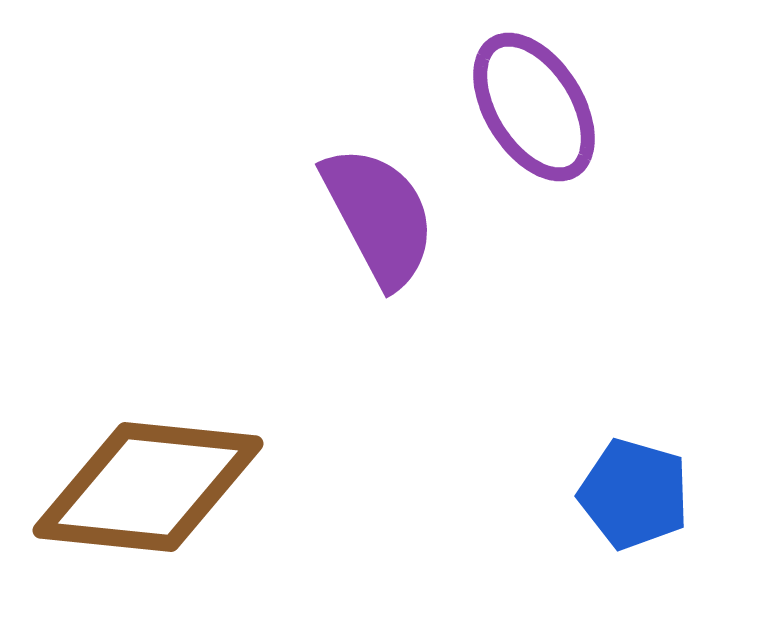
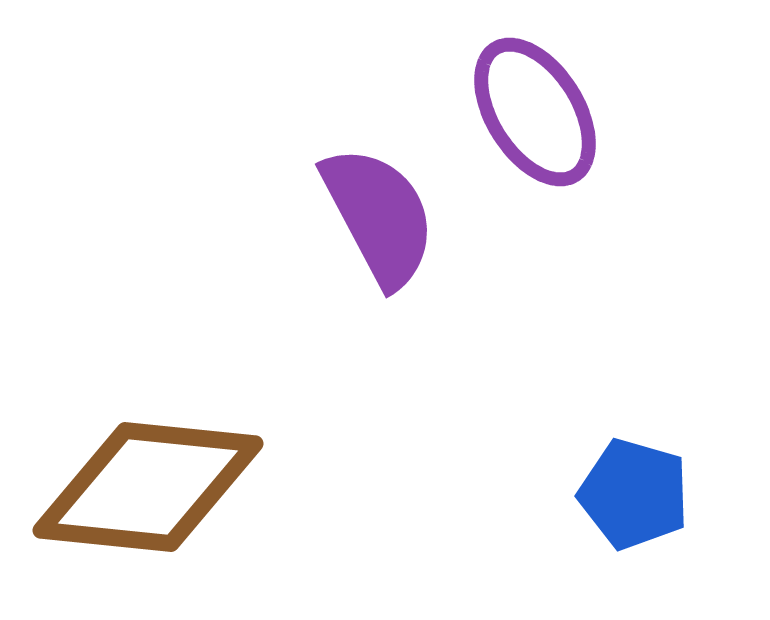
purple ellipse: moved 1 px right, 5 px down
